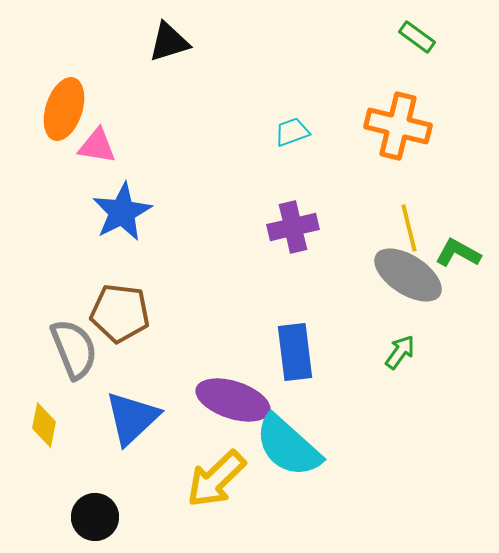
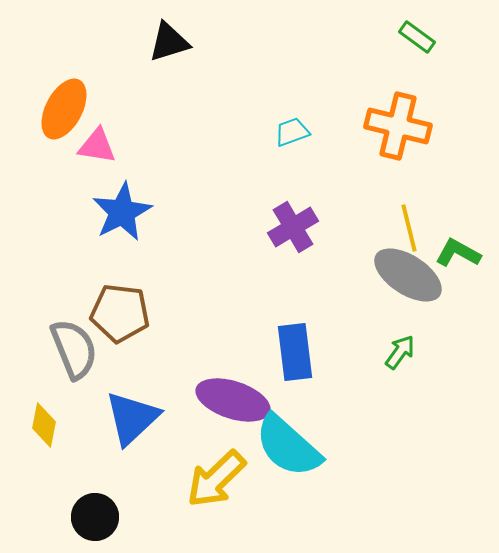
orange ellipse: rotated 10 degrees clockwise
purple cross: rotated 18 degrees counterclockwise
